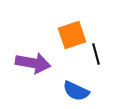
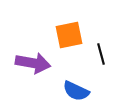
orange square: moved 3 px left; rotated 8 degrees clockwise
black line: moved 5 px right
